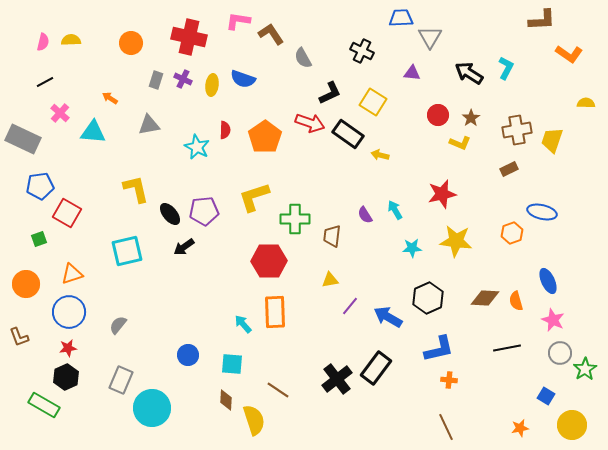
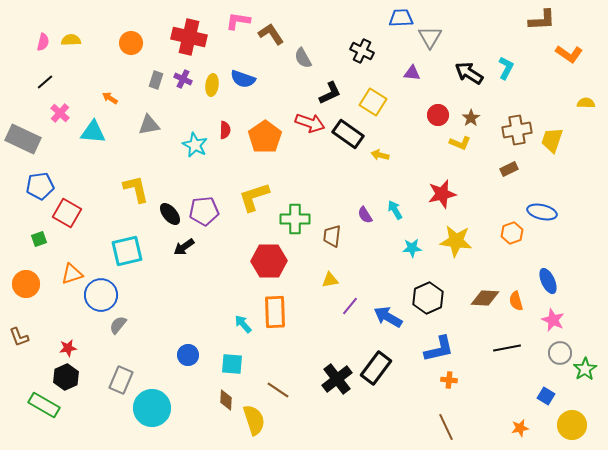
black line at (45, 82): rotated 12 degrees counterclockwise
cyan star at (197, 147): moved 2 px left, 2 px up
blue circle at (69, 312): moved 32 px right, 17 px up
